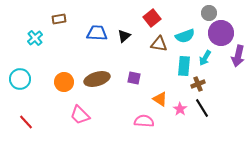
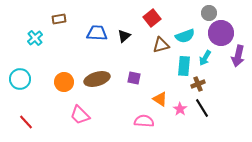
brown triangle: moved 2 px right, 1 px down; rotated 24 degrees counterclockwise
